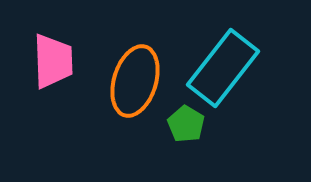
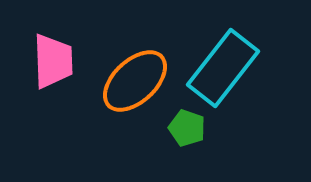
orange ellipse: rotated 30 degrees clockwise
green pentagon: moved 1 px right, 4 px down; rotated 12 degrees counterclockwise
